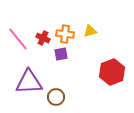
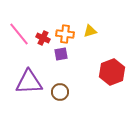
pink line: moved 1 px right, 5 px up
brown circle: moved 4 px right, 5 px up
